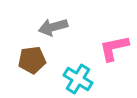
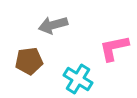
gray arrow: moved 2 px up
brown pentagon: moved 3 px left, 1 px down
